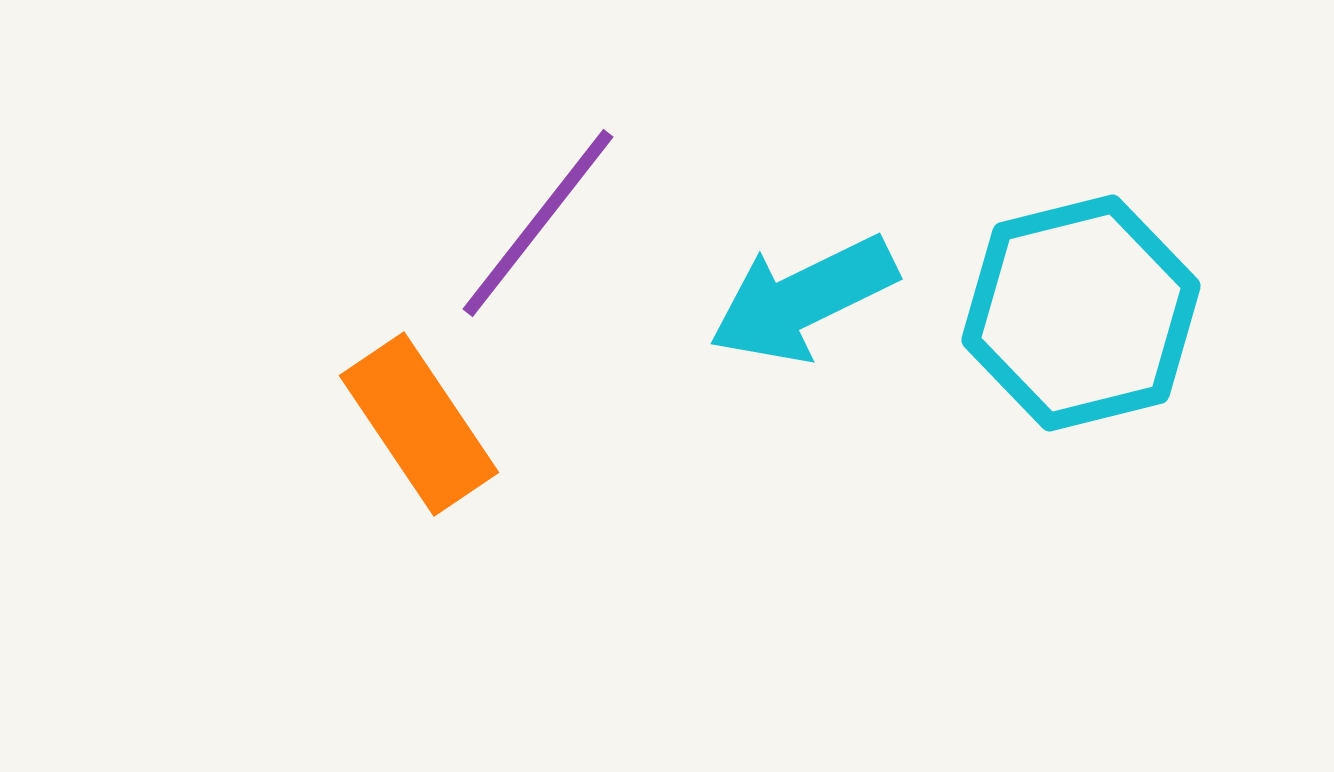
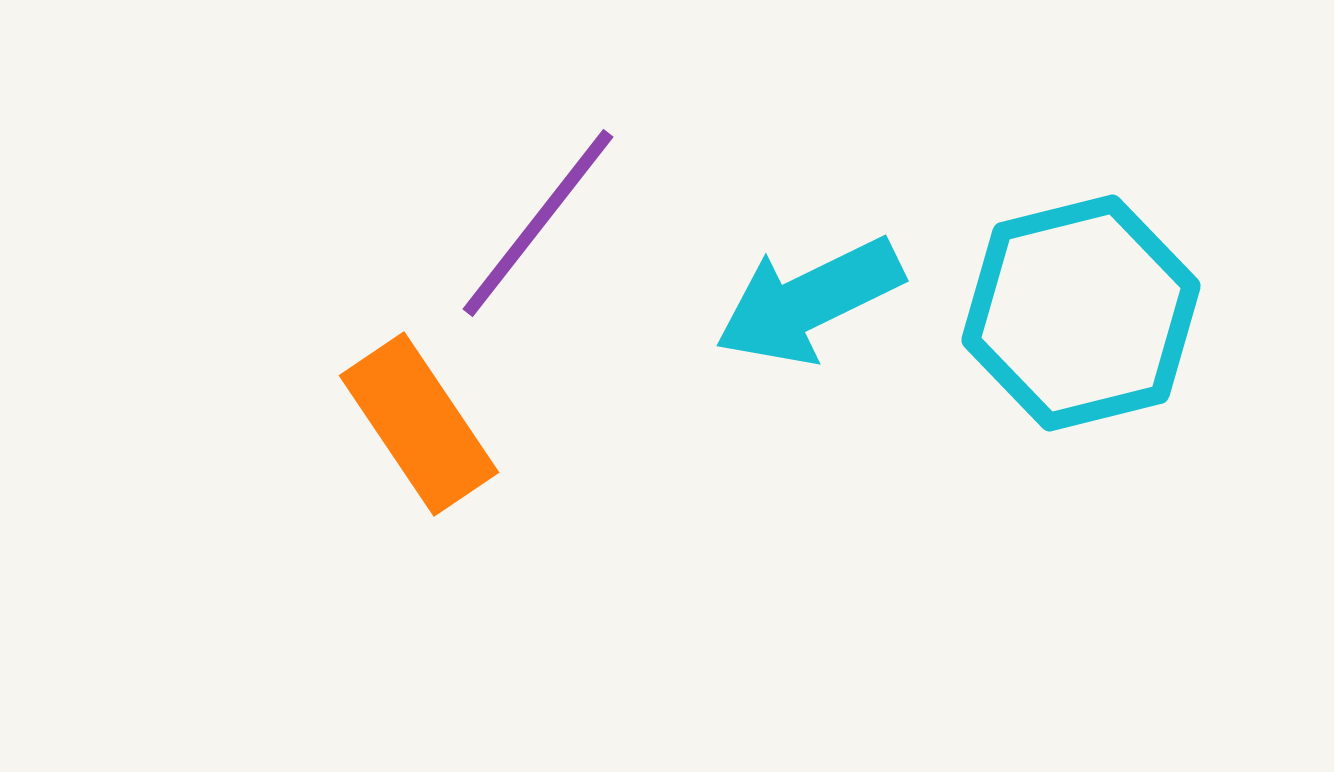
cyan arrow: moved 6 px right, 2 px down
